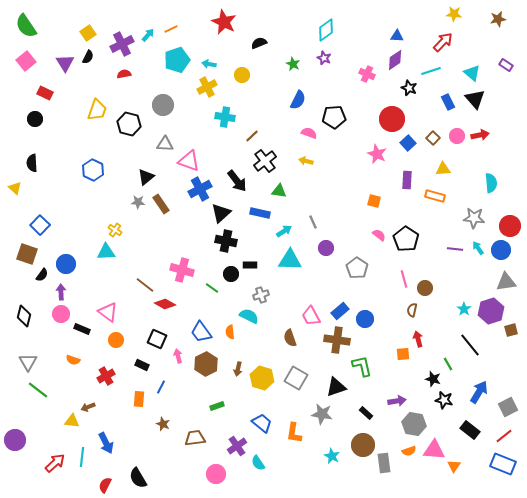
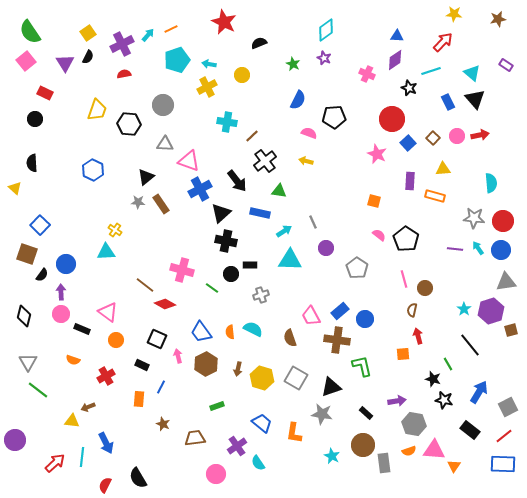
green semicircle at (26, 26): moved 4 px right, 6 px down
cyan cross at (225, 117): moved 2 px right, 5 px down
black hexagon at (129, 124): rotated 10 degrees counterclockwise
purple rectangle at (407, 180): moved 3 px right, 1 px down
red circle at (510, 226): moved 7 px left, 5 px up
cyan semicircle at (249, 316): moved 4 px right, 13 px down
red arrow at (418, 339): moved 3 px up
black triangle at (336, 387): moved 5 px left
blue rectangle at (503, 464): rotated 20 degrees counterclockwise
